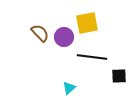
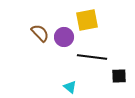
yellow square: moved 3 px up
cyan triangle: moved 1 px right, 1 px up; rotated 40 degrees counterclockwise
